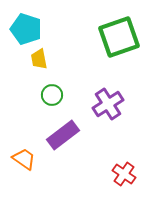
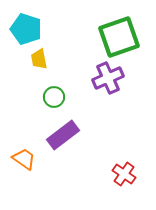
green circle: moved 2 px right, 2 px down
purple cross: moved 26 px up; rotated 8 degrees clockwise
